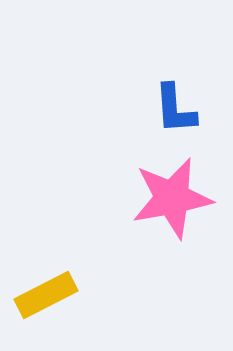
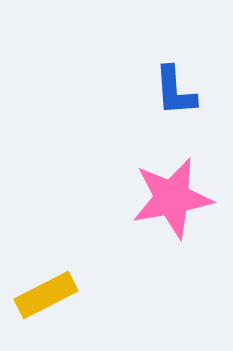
blue L-shape: moved 18 px up
